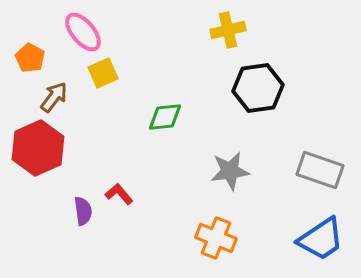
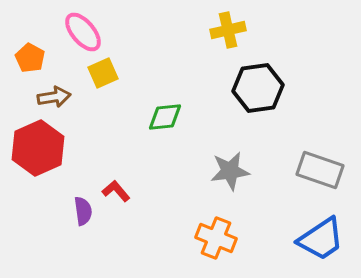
brown arrow: rotated 44 degrees clockwise
red L-shape: moved 3 px left, 3 px up
